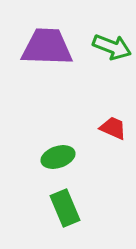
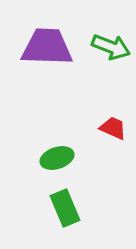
green arrow: moved 1 px left
green ellipse: moved 1 px left, 1 px down
